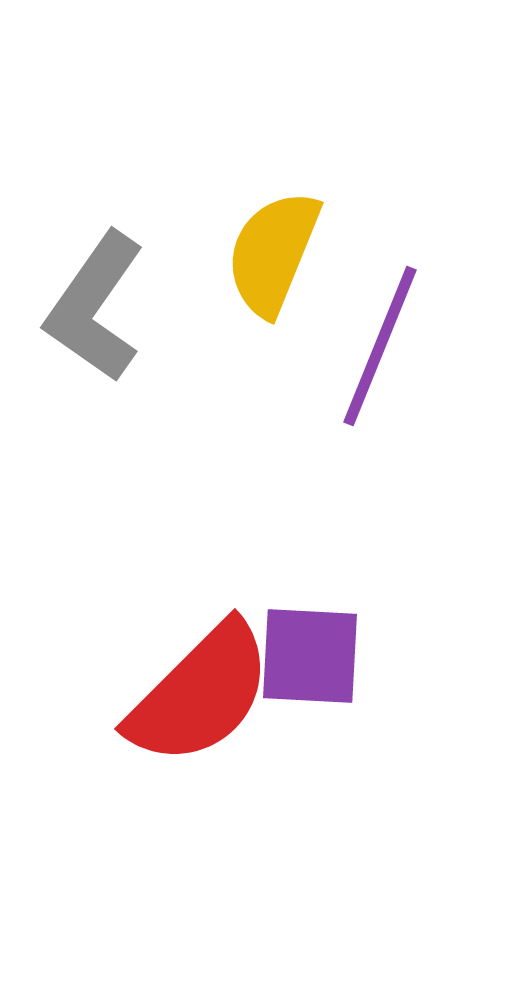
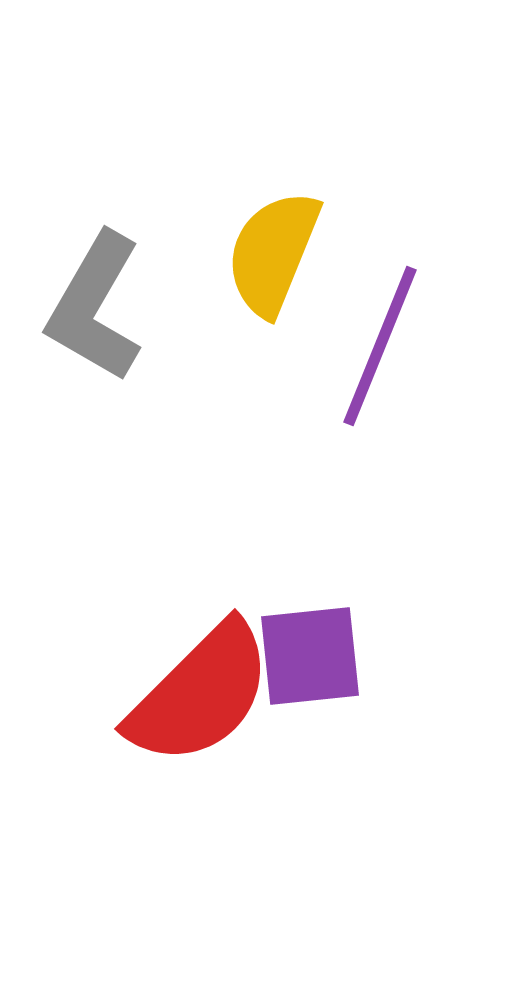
gray L-shape: rotated 5 degrees counterclockwise
purple square: rotated 9 degrees counterclockwise
